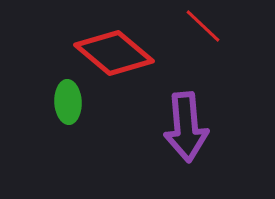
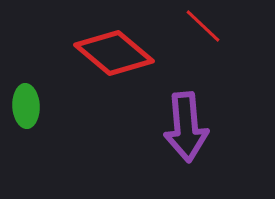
green ellipse: moved 42 px left, 4 px down
